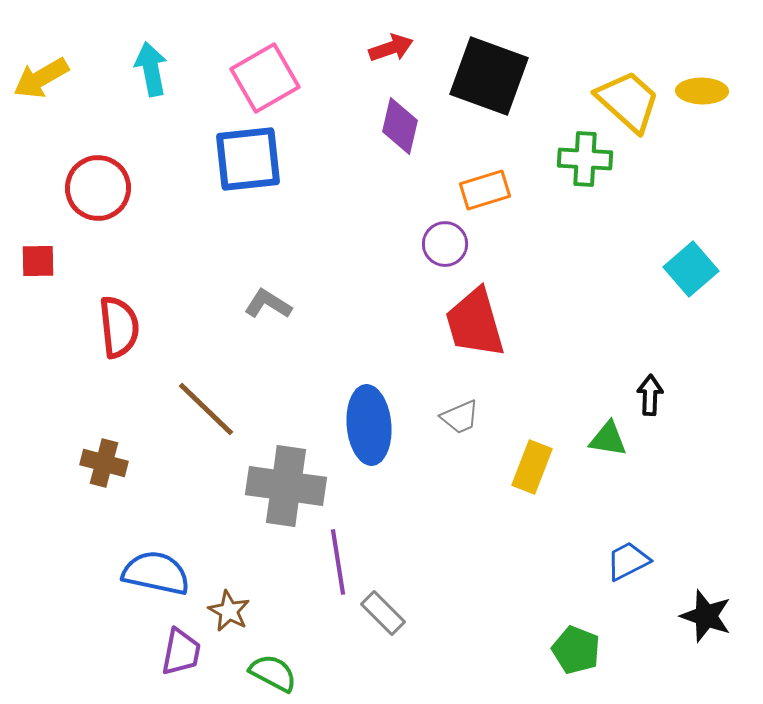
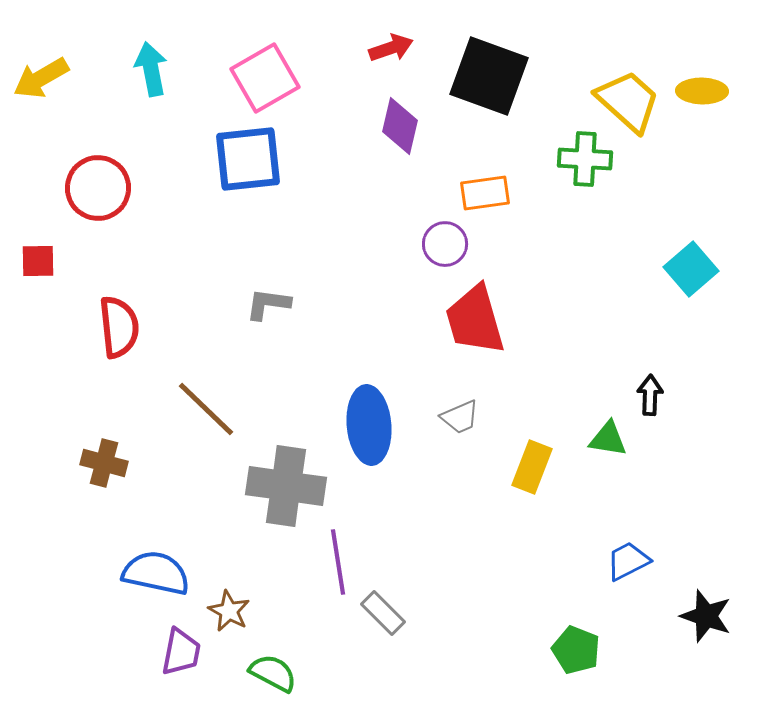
orange rectangle: moved 3 px down; rotated 9 degrees clockwise
gray L-shape: rotated 24 degrees counterclockwise
red trapezoid: moved 3 px up
